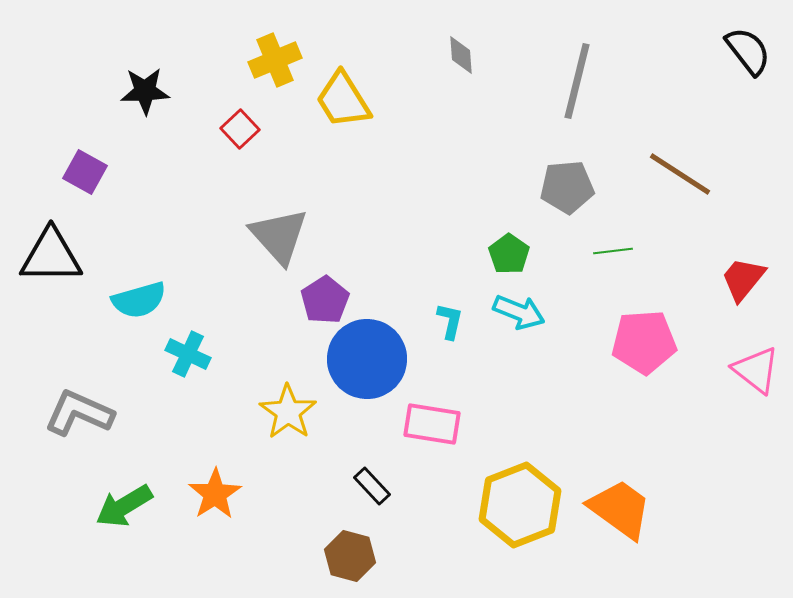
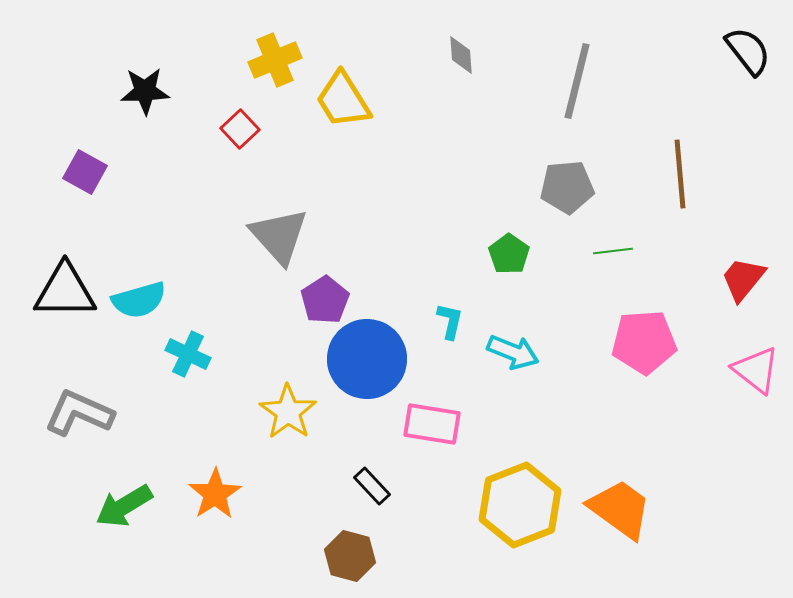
brown line: rotated 52 degrees clockwise
black triangle: moved 14 px right, 35 px down
cyan arrow: moved 6 px left, 40 px down
